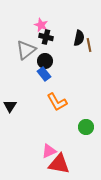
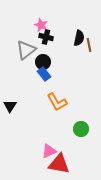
black circle: moved 2 px left, 1 px down
green circle: moved 5 px left, 2 px down
